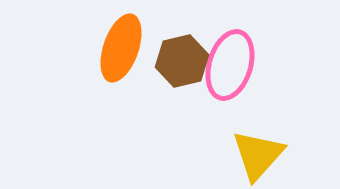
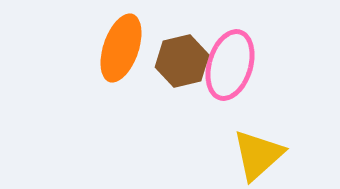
yellow triangle: rotated 6 degrees clockwise
